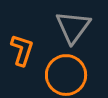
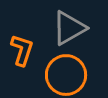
gray triangle: moved 4 px left, 1 px down; rotated 24 degrees clockwise
